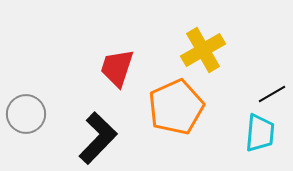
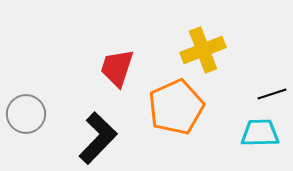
yellow cross: rotated 9 degrees clockwise
black line: rotated 12 degrees clockwise
cyan trapezoid: rotated 96 degrees counterclockwise
